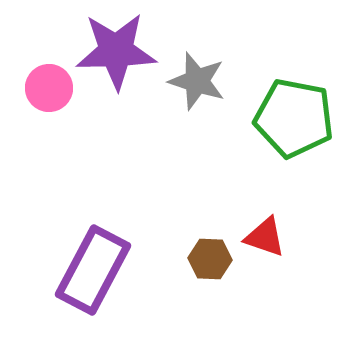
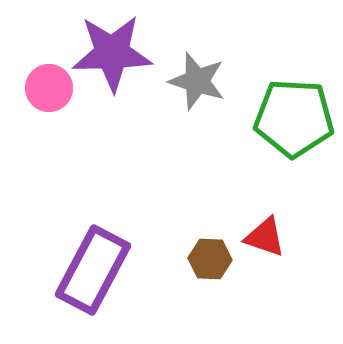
purple star: moved 4 px left, 2 px down
green pentagon: rotated 8 degrees counterclockwise
